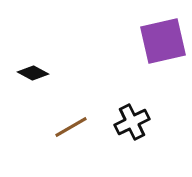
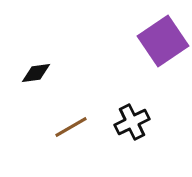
purple square: rotated 21 degrees counterclockwise
black diamond: moved 3 px right; rotated 36 degrees counterclockwise
